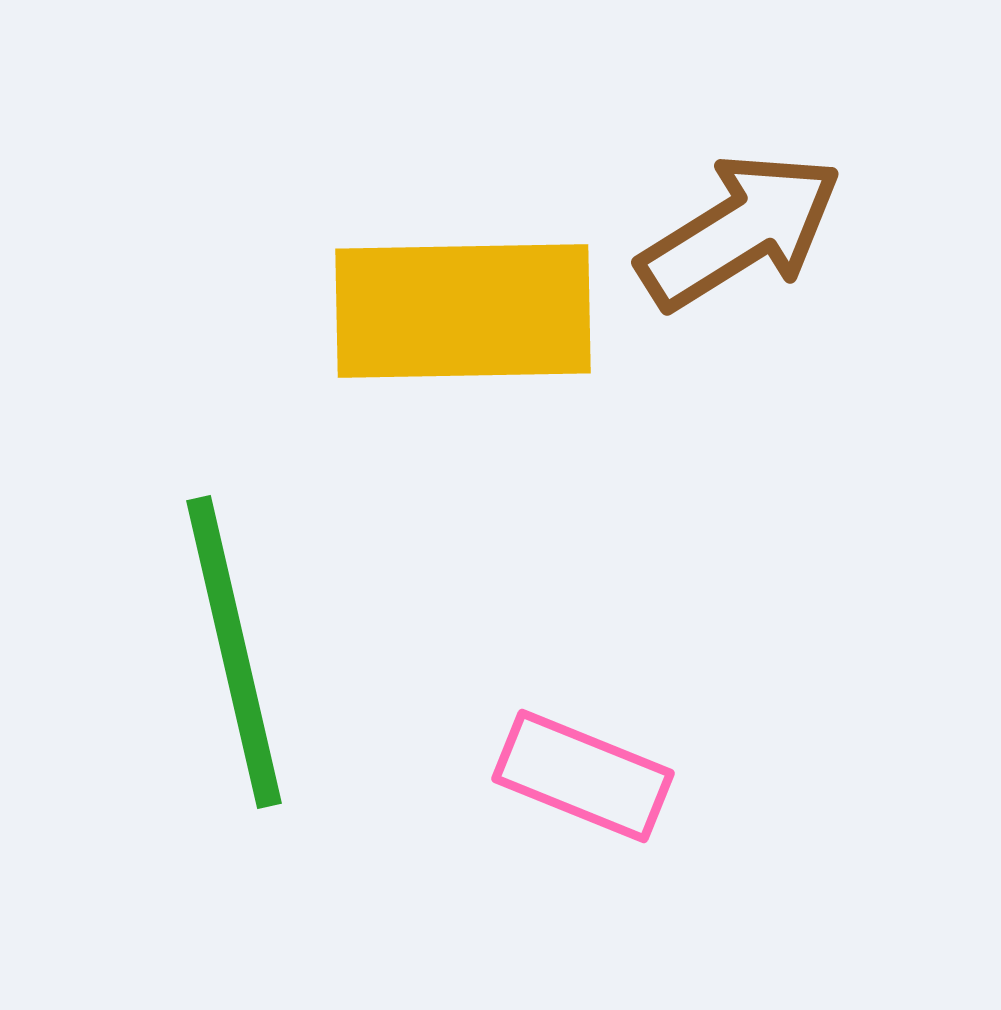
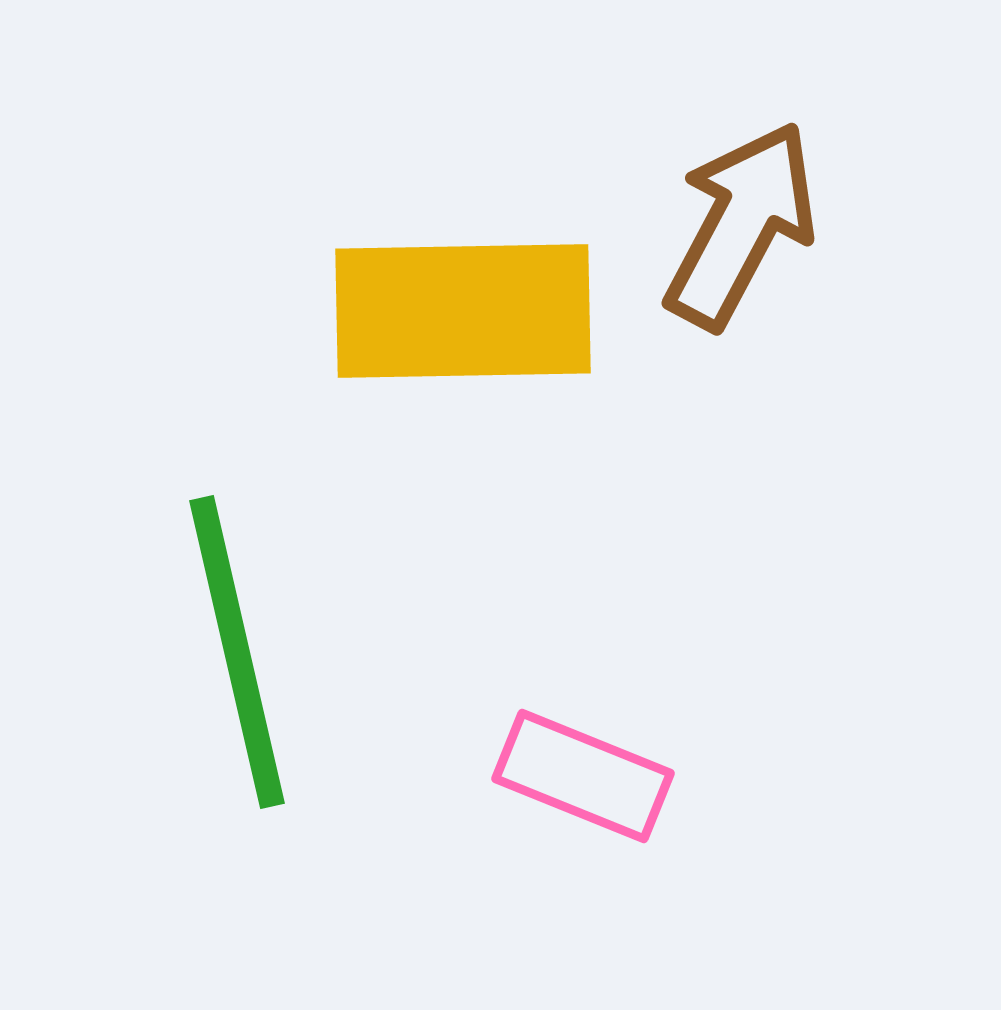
brown arrow: moved 1 px right, 6 px up; rotated 30 degrees counterclockwise
green line: moved 3 px right
